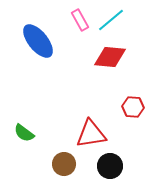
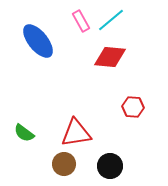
pink rectangle: moved 1 px right, 1 px down
red triangle: moved 15 px left, 1 px up
